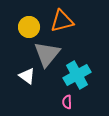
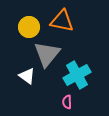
orange triangle: rotated 25 degrees clockwise
